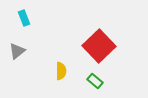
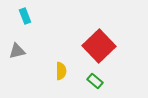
cyan rectangle: moved 1 px right, 2 px up
gray triangle: rotated 24 degrees clockwise
